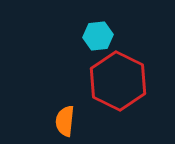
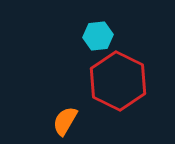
orange semicircle: rotated 24 degrees clockwise
